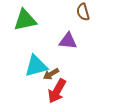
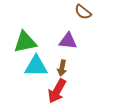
brown semicircle: rotated 36 degrees counterclockwise
green triangle: moved 22 px down
cyan triangle: rotated 15 degrees clockwise
brown arrow: moved 11 px right, 6 px up; rotated 49 degrees counterclockwise
